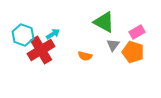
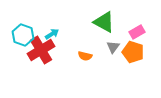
cyan arrow: moved 1 px left
gray triangle: moved 2 px down
